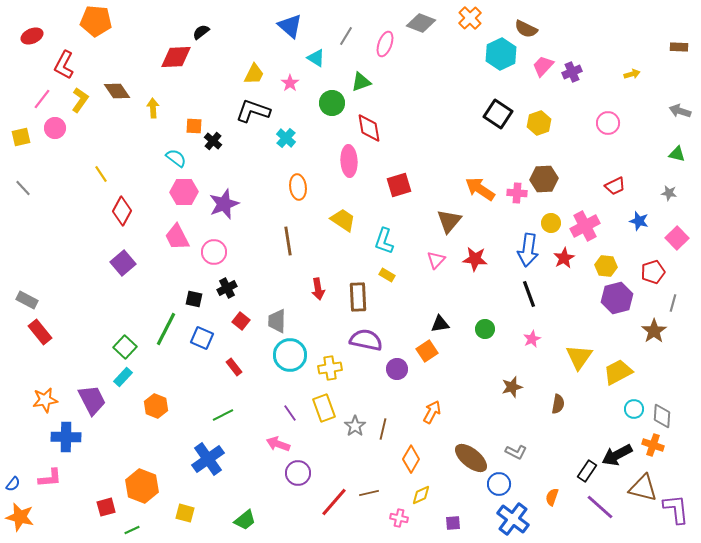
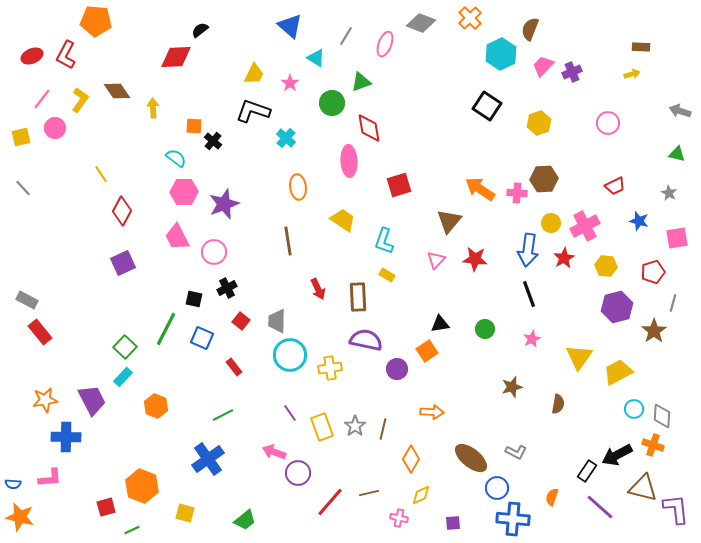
brown semicircle at (526, 29): moved 4 px right; rotated 85 degrees clockwise
black semicircle at (201, 32): moved 1 px left, 2 px up
red ellipse at (32, 36): moved 20 px down
brown rectangle at (679, 47): moved 38 px left
red L-shape at (64, 65): moved 2 px right, 10 px up
black square at (498, 114): moved 11 px left, 8 px up
gray star at (669, 193): rotated 21 degrees clockwise
pink square at (677, 238): rotated 35 degrees clockwise
purple square at (123, 263): rotated 15 degrees clockwise
red arrow at (318, 289): rotated 15 degrees counterclockwise
purple hexagon at (617, 298): moved 9 px down
yellow rectangle at (324, 408): moved 2 px left, 19 px down
orange arrow at (432, 412): rotated 65 degrees clockwise
pink arrow at (278, 444): moved 4 px left, 8 px down
blue semicircle at (13, 484): rotated 56 degrees clockwise
blue circle at (499, 484): moved 2 px left, 4 px down
red line at (334, 502): moved 4 px left
blue cross at (513, 519): rotated 32 degrees counterclockwise
